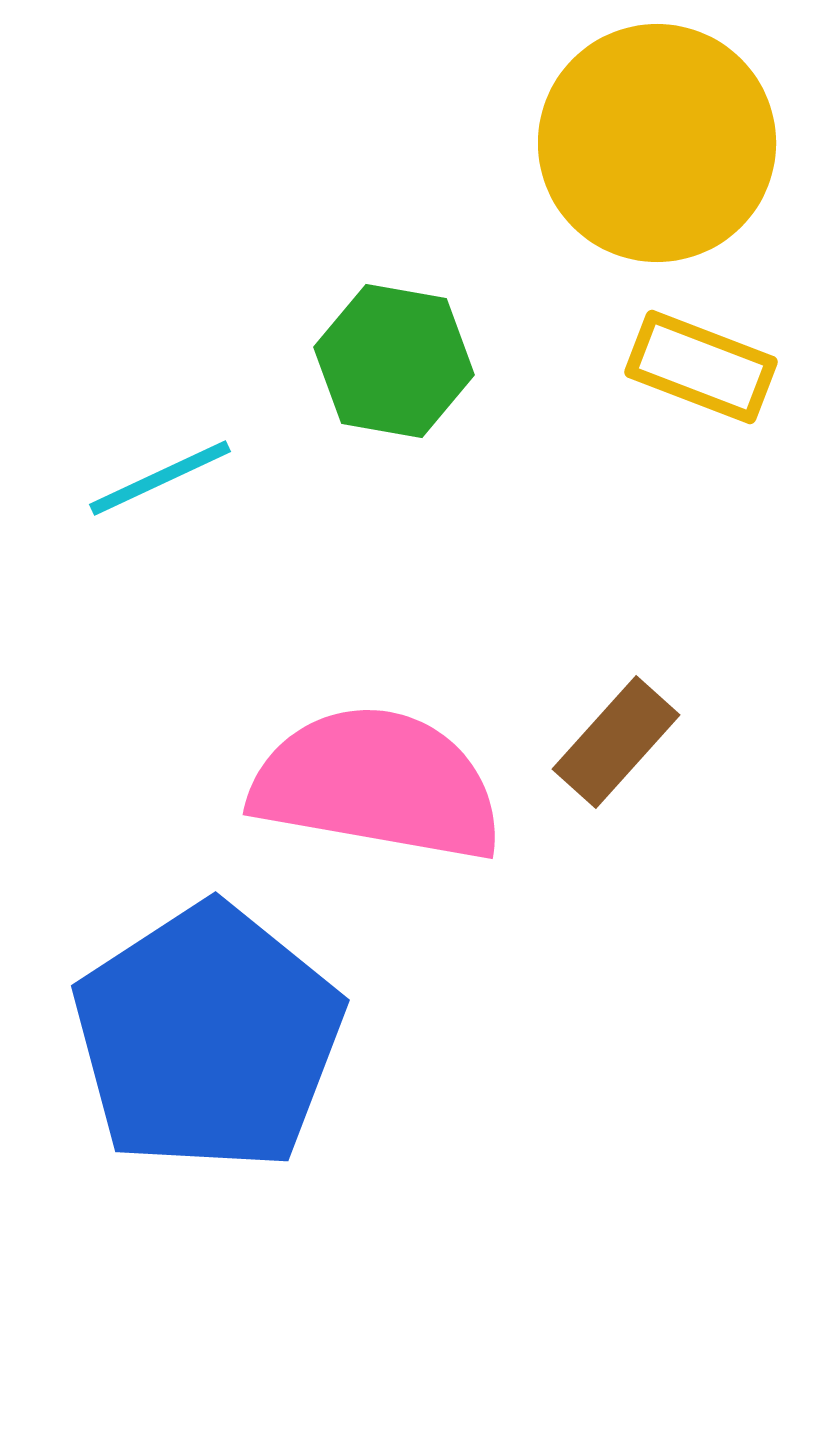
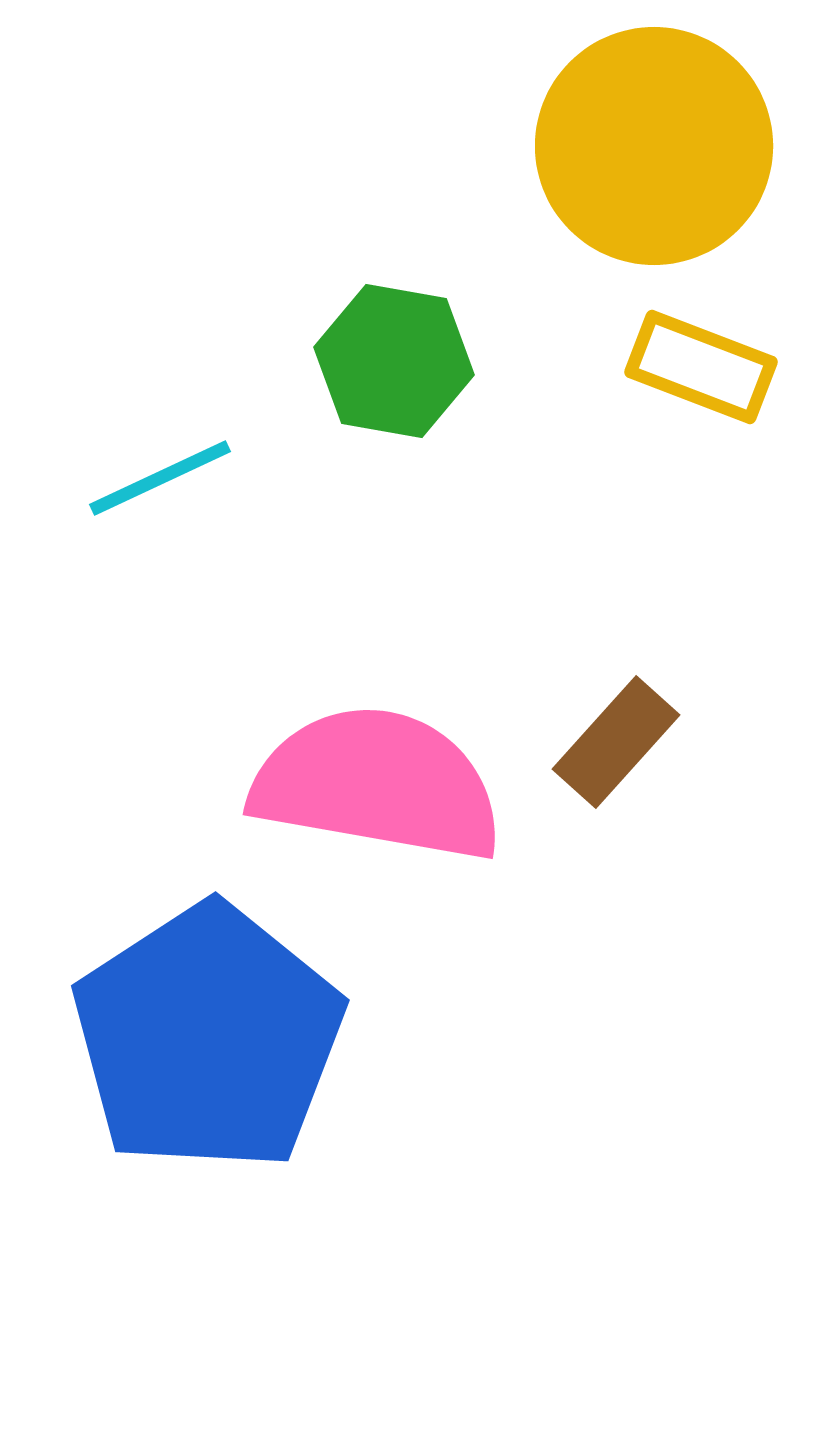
yellow circle: moved 3 px left, 3 px down
